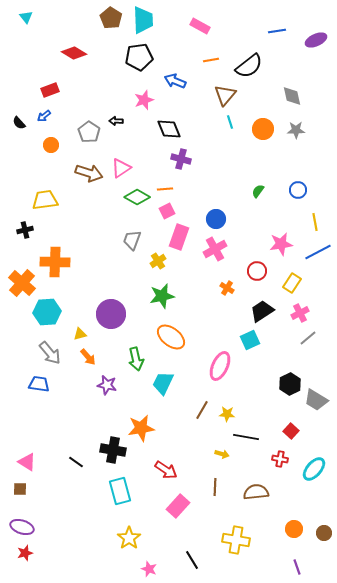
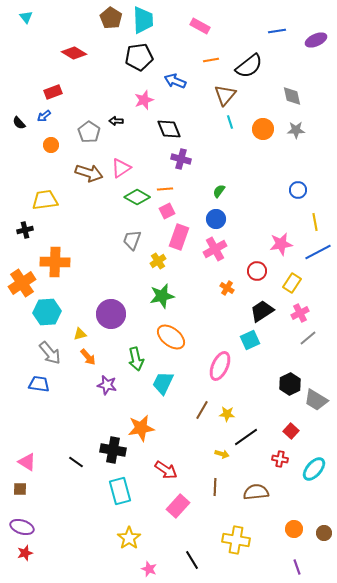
red rectangle at (50, 90): moved 3 px right, 2 px down
green semicircle at (258, 191): moved 39 px left
orange cross at (22, 283): rotated 16 degrees clockwise
black line at (246, 437): rotated 45 degrees counterclockwise
